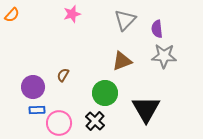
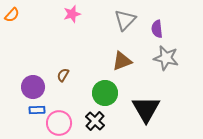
gray star: moved 2 px right, 2 px down; rotated 10 degrees clockwise
